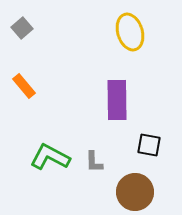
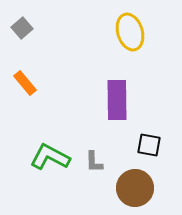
orange rectangle: moved 1 px right, 3 px up
brown circle: moved 4 px up
